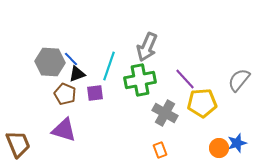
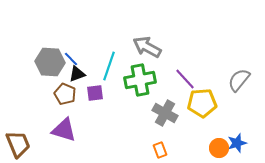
gray arrow: rotated 96 degrees clockwise
